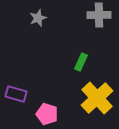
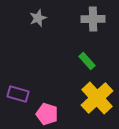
gray cross: moved 6 px left, 4 px down
green rectangle: moved 6 px right, 1 px up; rotated 66 degrees counterclockwise
purple rectangle: moved 2 px right
